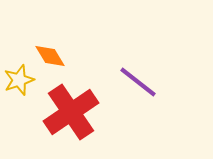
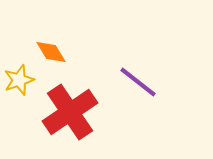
orange diamond: moved 1 px right, 4 px up
red cross: moved 1 px left
